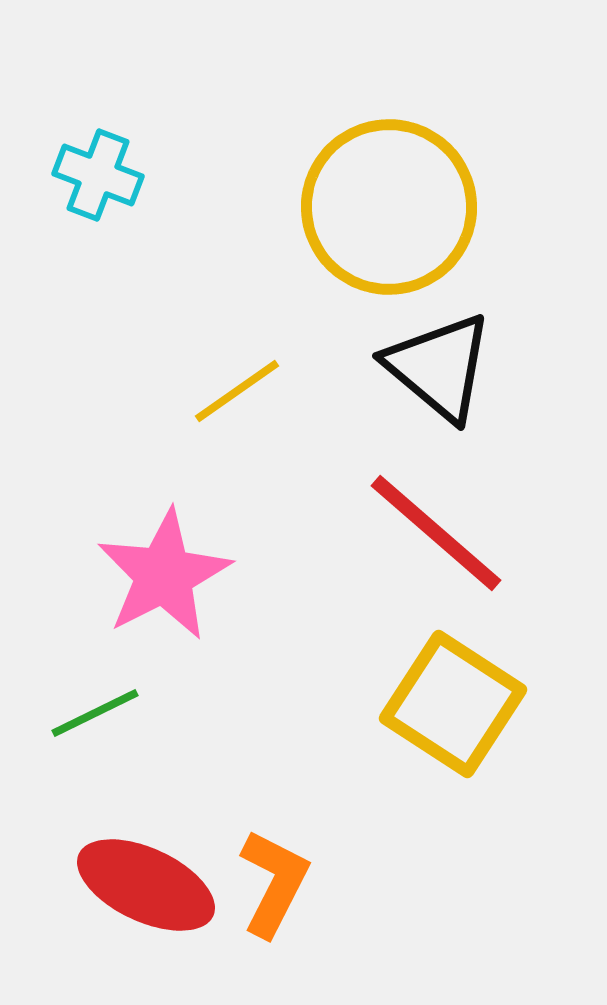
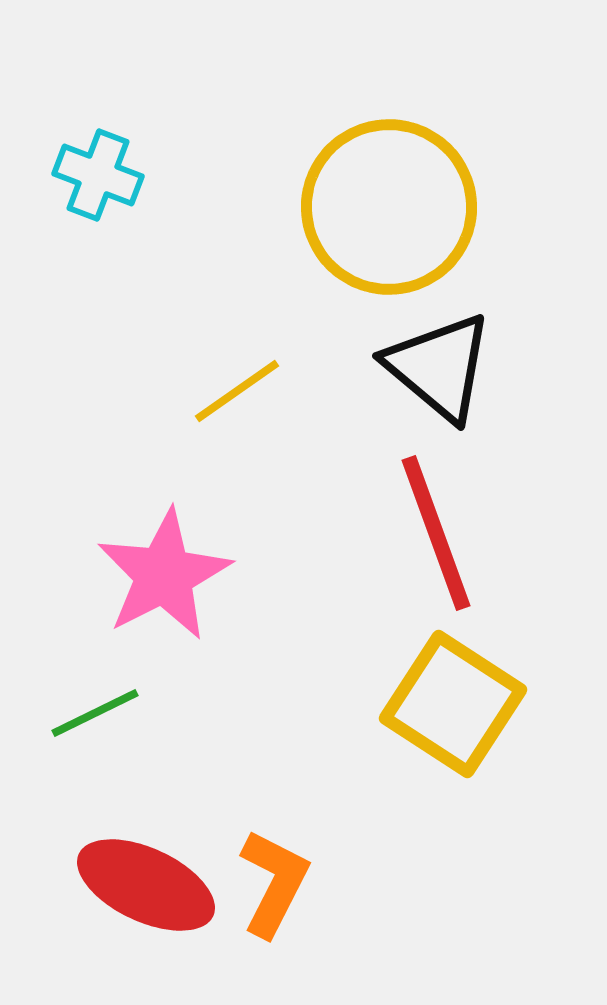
red line: rotated 29 degrees clockwise
